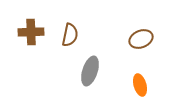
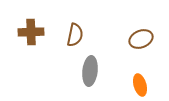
brown semicircle: moved 5 px right
gray ellipse: rotated 12 degrees counterclockwise
